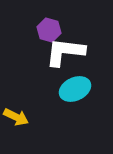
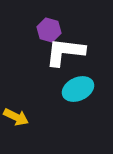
cyan ellipse: moved 3 px right
